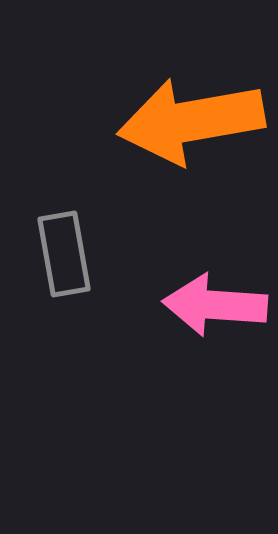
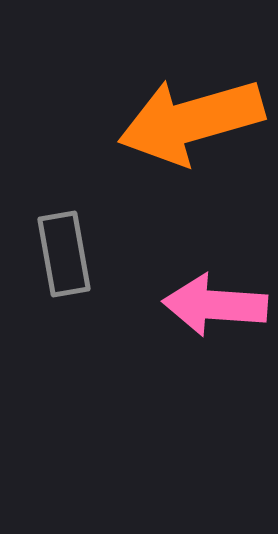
orange arrow: rotated 6 degrees counterclockwise
